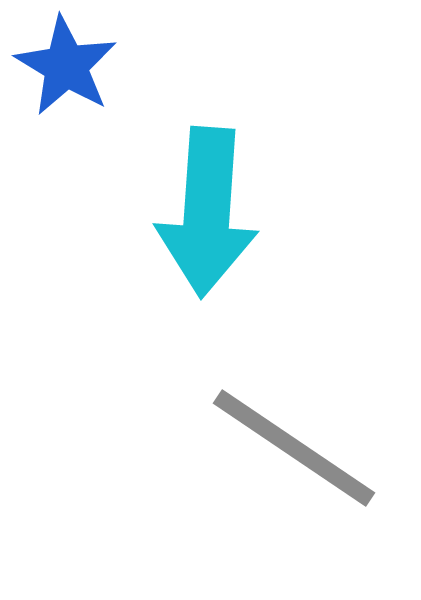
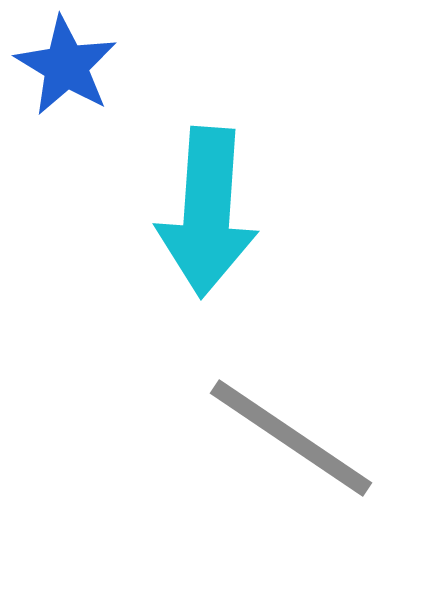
gray line: moved 3 px left, 10 px up
